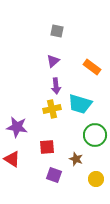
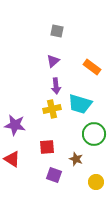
purple star: moved 2 px left, 2 px up
green circle: moved 1 px left, 1 px up
yellow circle: moved 3 px down
